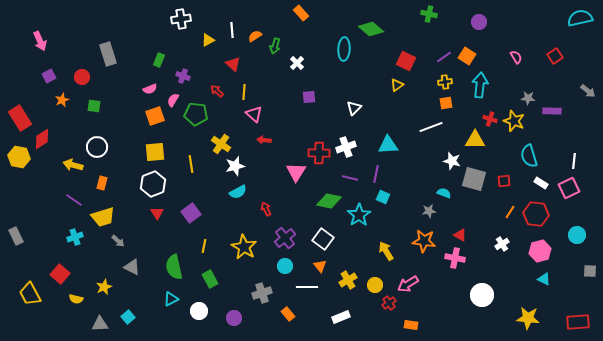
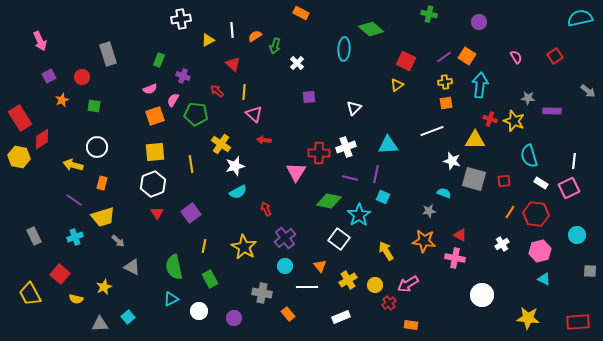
orange rectangle at (301, 13): rotated 21 degrees counterclockwise
white line at (431, 127): moved 1 px right, 4 px down
gray rectangle at (16, 236): moved 18 px right
white square at (323, 239): moved 16 px right
gray cross at (262, 293): rotated 30 degrees clockwise
